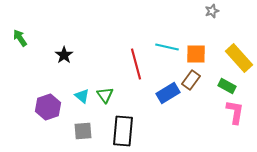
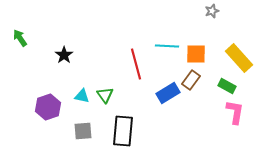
cyan line: moved 1 px up; rotated 10 degrees counterclockwise
cyan triangle: rotated 28 degrees counterclockwise
